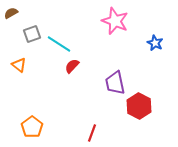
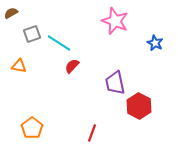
cyan line: moved 1 px up
orange triangle: moved 1 px down; rotated 28 degrees counterclockwise
orange pentagon: moved 1 px down
